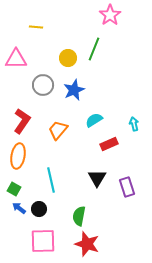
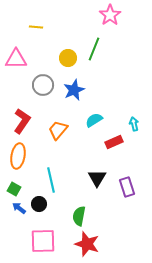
red rectangle: moved 5 px right, 2 px up
black circle: moved 5 px up
